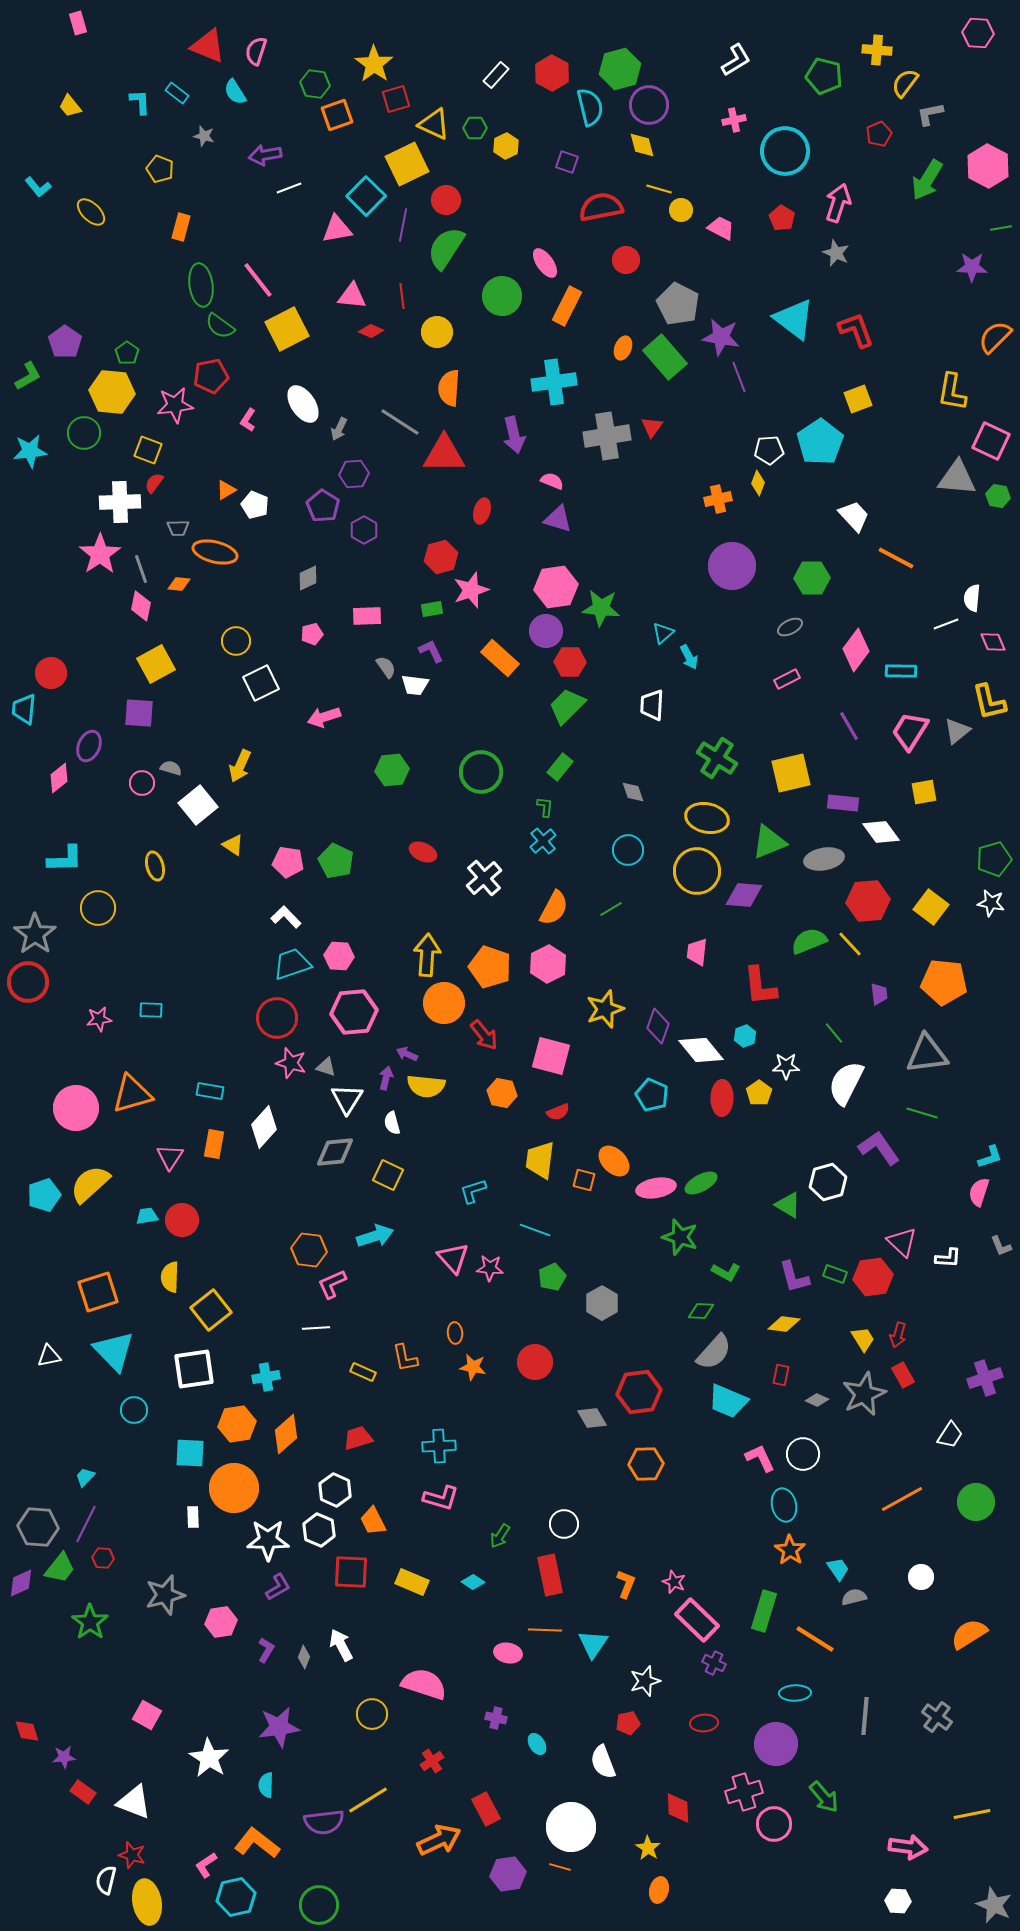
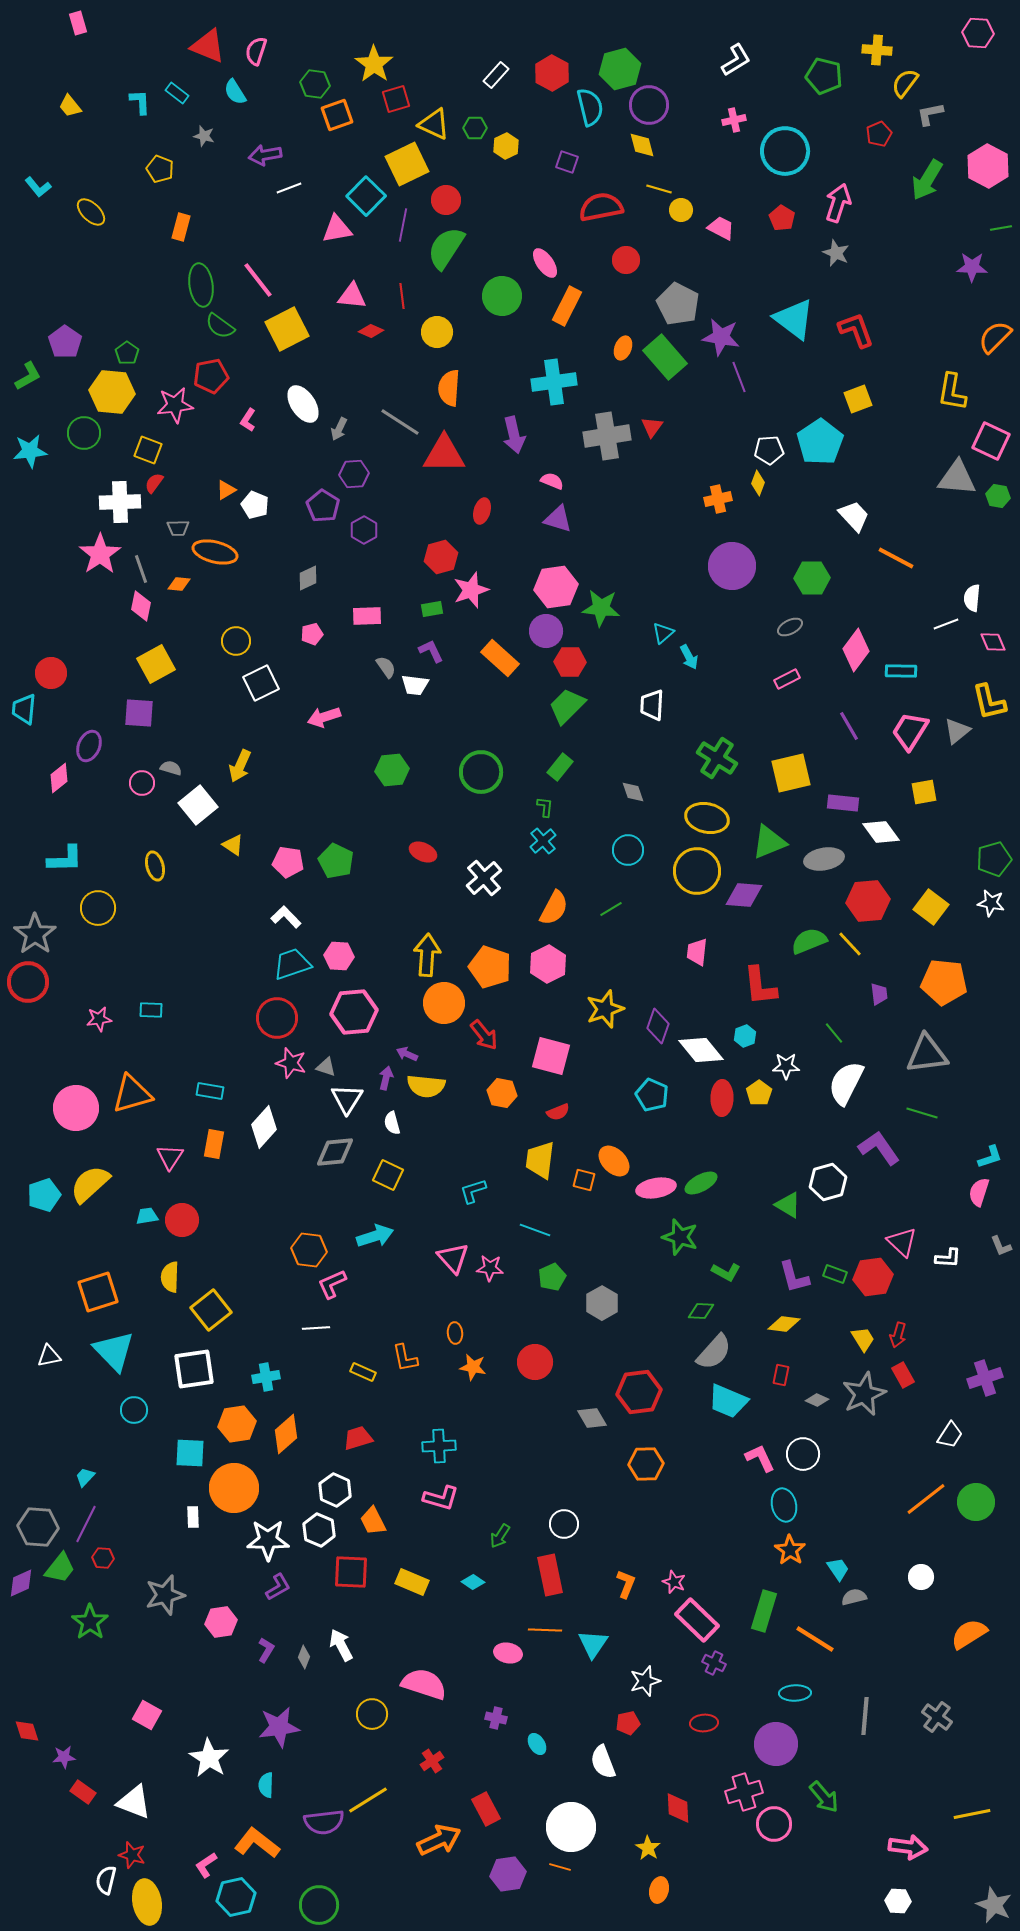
orange line at (902, 1499): moved 24 px right; rotated 9 degrees counterclockwise
